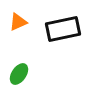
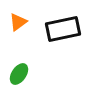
orange triangle: rotated 12 degrees counterclockwise
